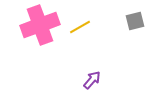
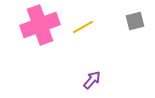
yellow line: moved 3 px right
